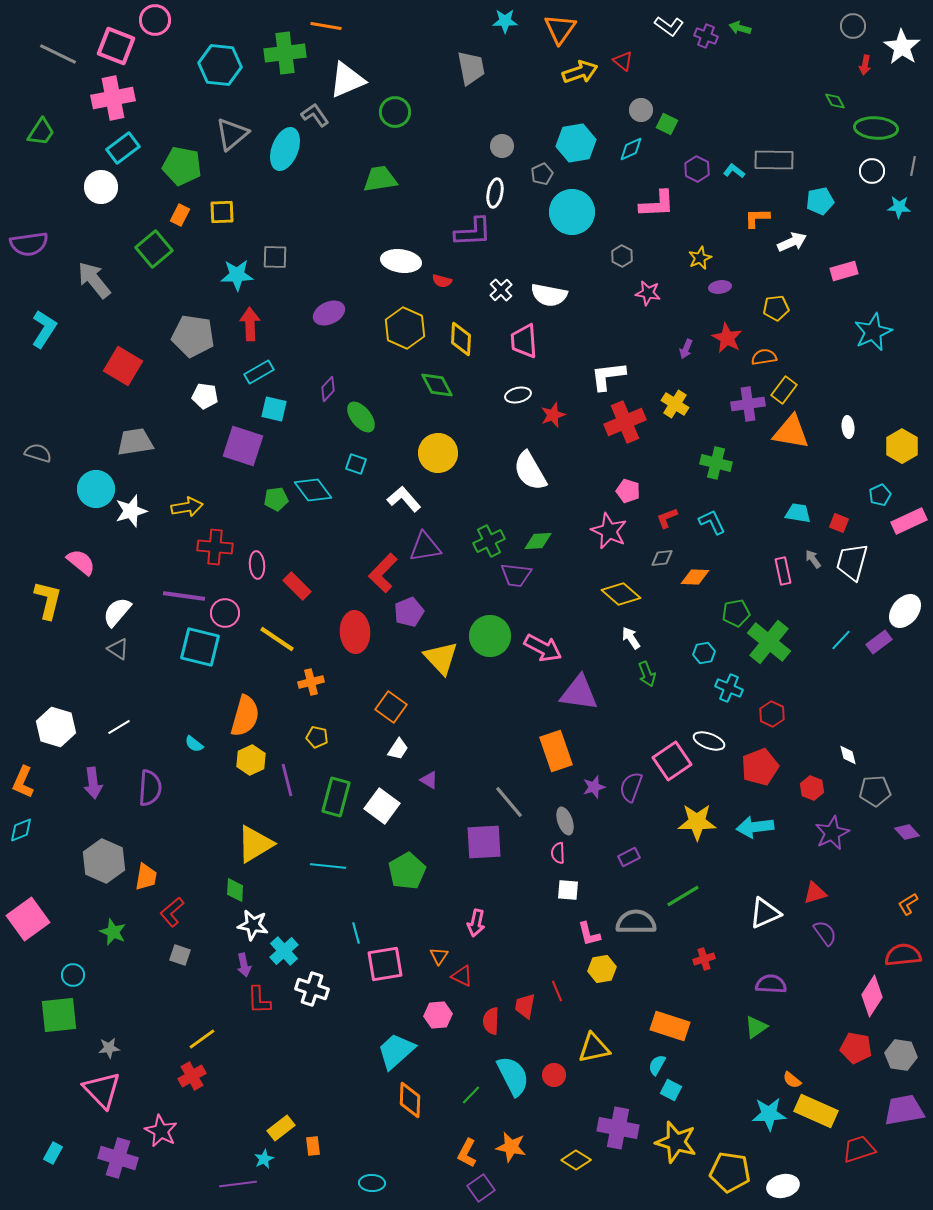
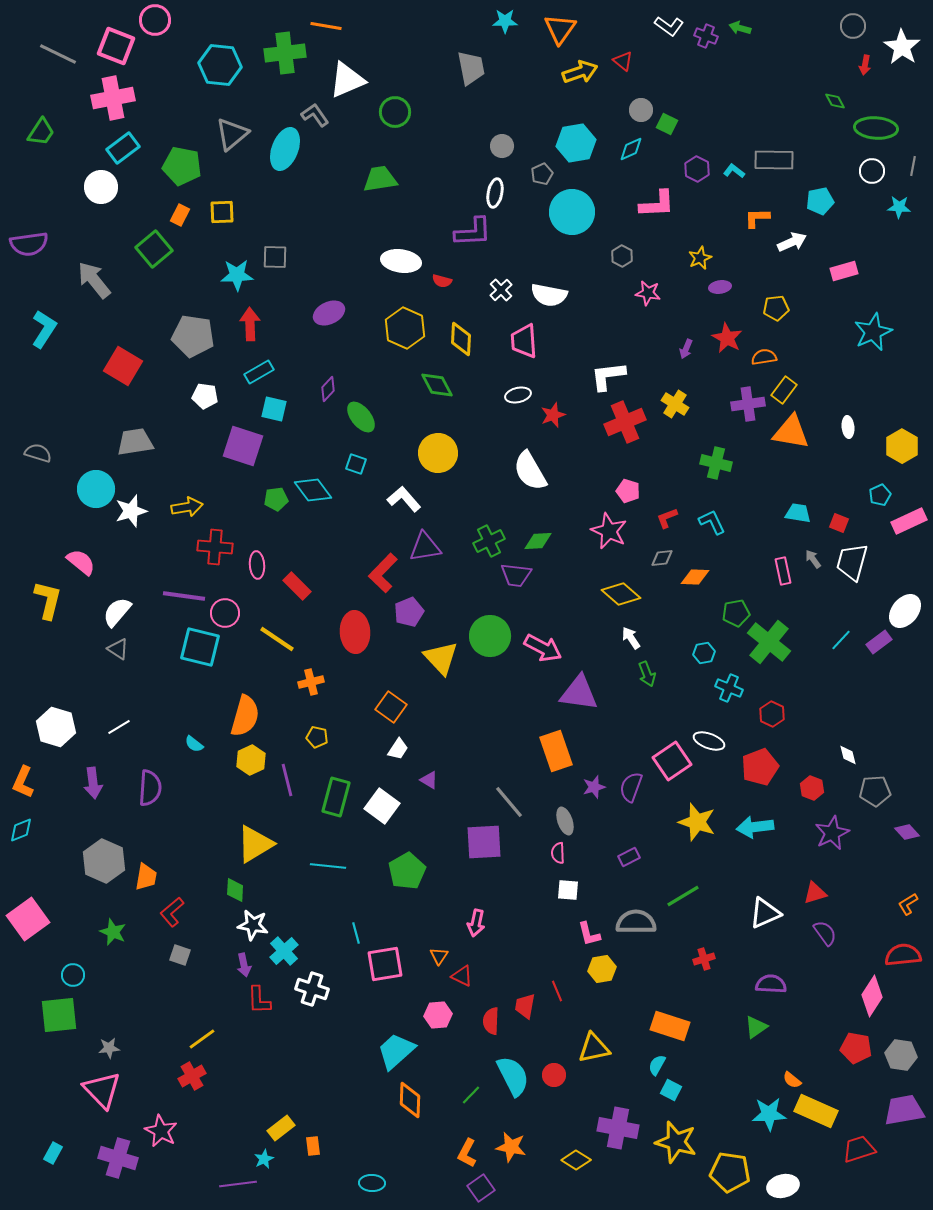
yellow star at (697, 822): rotated 18 degrees clockwise
